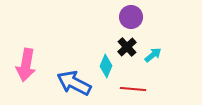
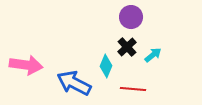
pink arrow: rotated 92 degrees counterclockwise
